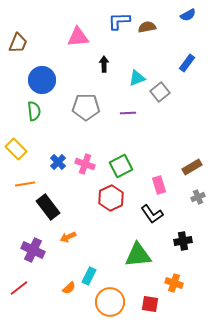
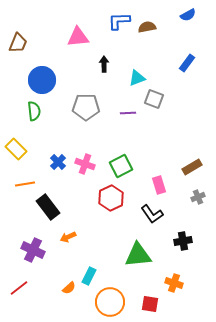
gray square: moved 6 px left, 7 px down; rotated 30 degrees counterclockwise
